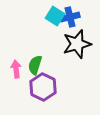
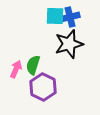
cyan square: rotated 30 degrees counterclockwise
black star: moved 8 px left
green semicircle: moved 2 px left
pink arrow: rotated 30 degrees clockwise
